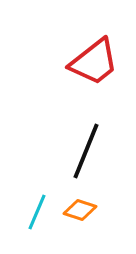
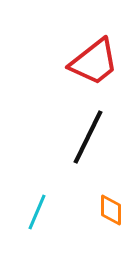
black line: moved 2 px right, 14 px up; rotated 4 degrees clockwise
orange diamond: moved 31 px right; rotated 72 degrees clockwise
